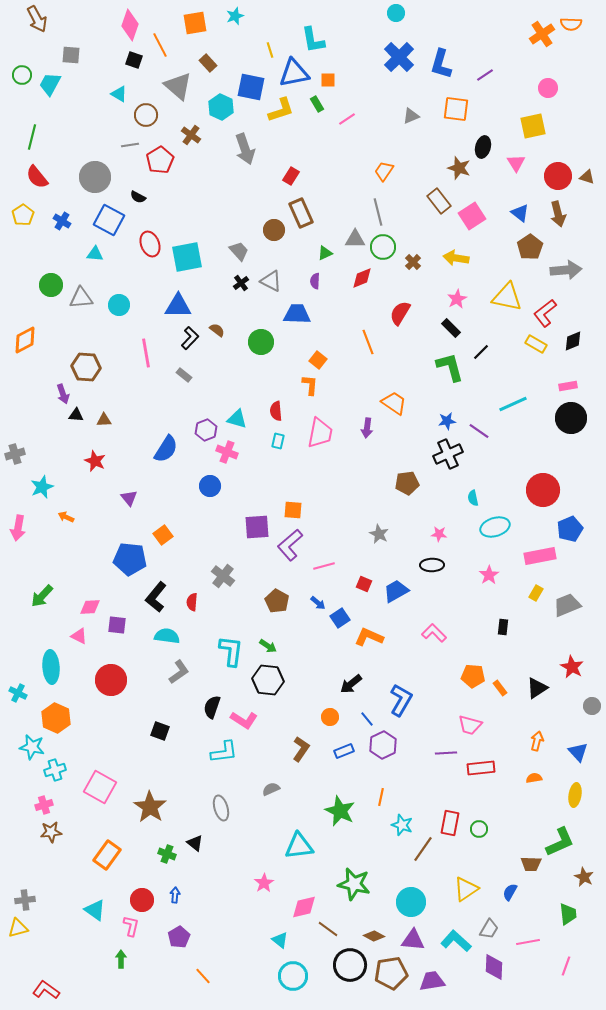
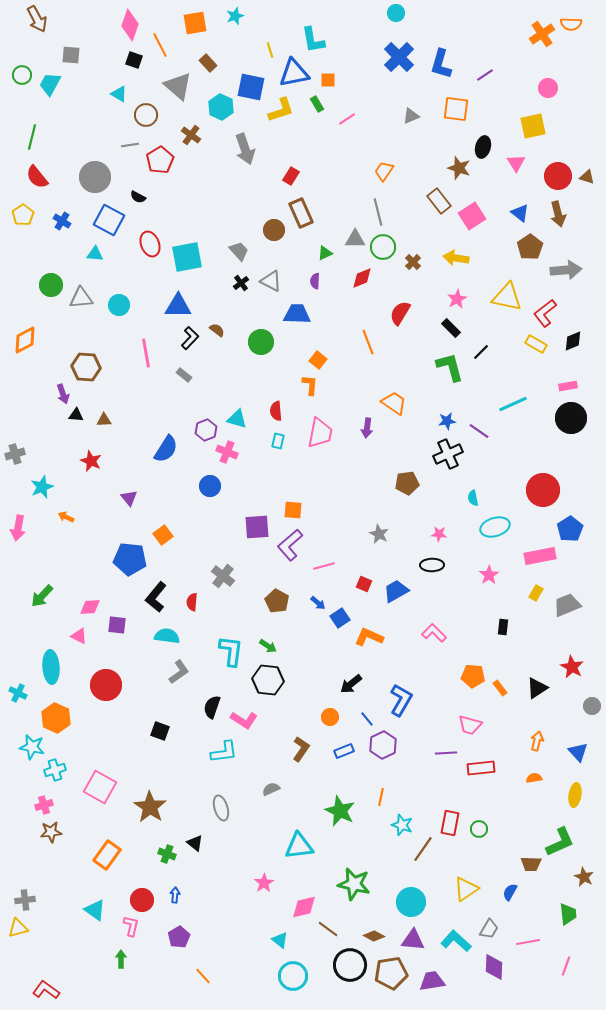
red star at (95, 461): moved 4 px left
blue pentagon at (570, 529): rotated 10 degrees counterclockwise
red circle at (111, 680): moved 5 px left, 5 px down
